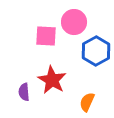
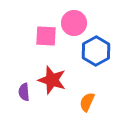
pink circle: moved 1 px down
red star: rotated 12 degrees counterclockwise
